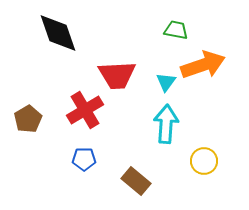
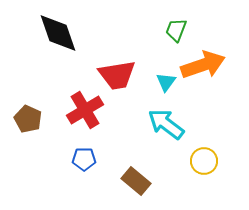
green trapezoid: rotated 80 degrees counterclockwise
red trapezoid: rotated 6 degrees counterclockwise
brown pentagon: rotated 16 degrees counterclockwise
cyan arrow: rotated 57 degrees counterclockwise
